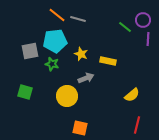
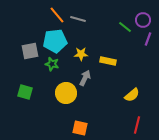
orange line: rotated 12 degrees clockwise
purple line: rotated 16 degrees clockwise
yellow star: rotated 24 degrees counterclockwise
gray arrow: moved 1 px left; rotated 42 degrees counterclockwise
yellow circle: moved 1 px left, 3 px up
